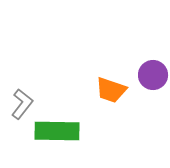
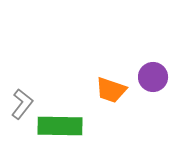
purple circle: moved 2 px down
green rectangle: moved 3 px right, 5 px up
